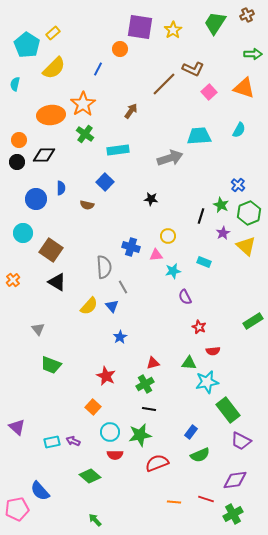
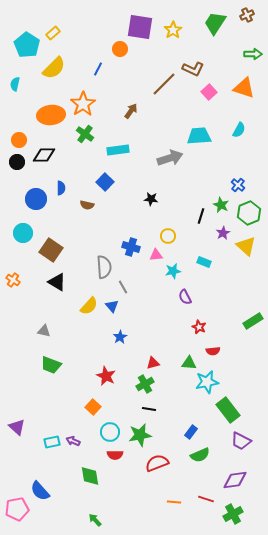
orange cross at (13, 280): rotated 16 degrees counterclockwise
gray triangle at (38, 329): moved 6 px right, 2 px down; rotated 40 degrees counterclockwise
green diamond at (90, 476): rotated 40 degrees clockwise
